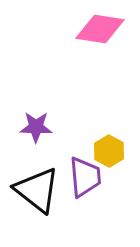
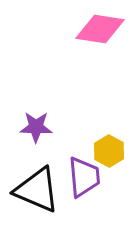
purple trapezoid: moved 1 px left
black triangle: rotated 15 degrees counterclockwise
